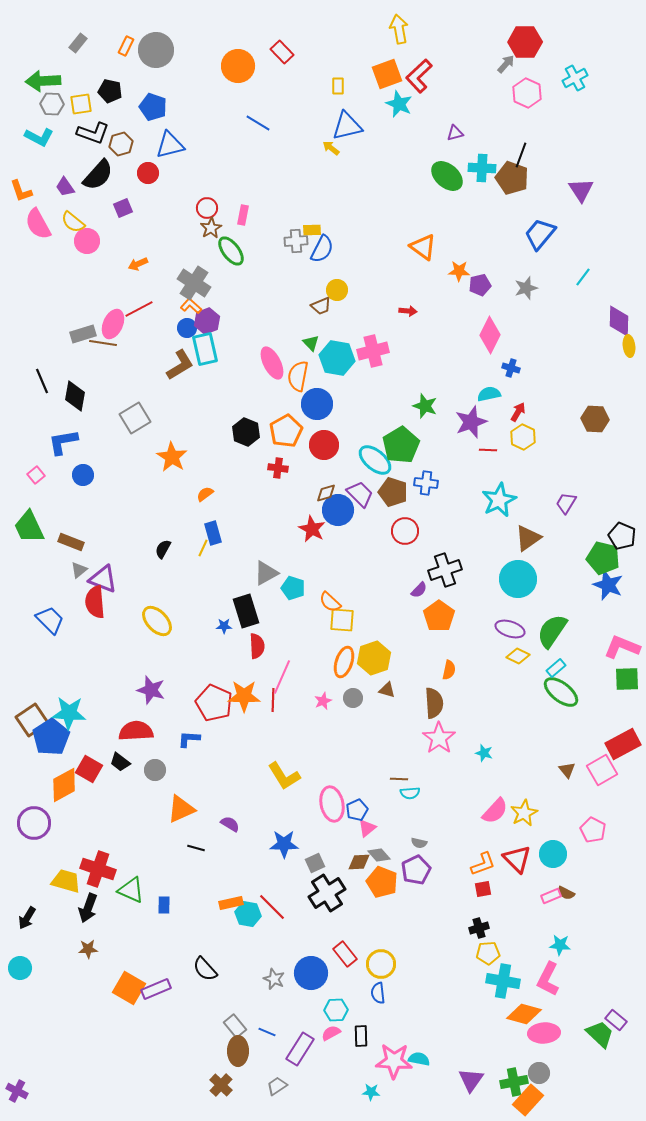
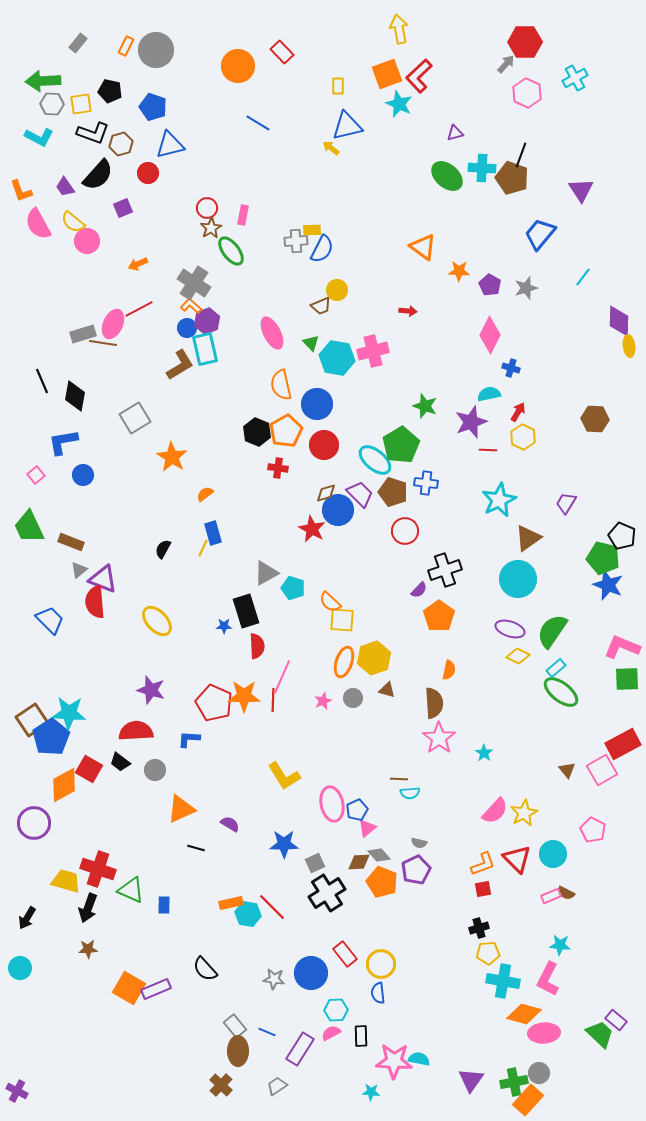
purple pentagon at (480, 285): moved 10 px right; rotated 30 degrees counterclockwise
pink ellipse at (272, 363): moved 30 px up
orange semicircle at (298, 376): moved 17 px left, 9 px down; rotated 24 degrees counterclockwise
black hexagon at (246, 432): moved 11 px right
cyan star at (484, 753): rotated 18 degrees clockwise
gray star at (274, 979): rotated 15 degrees counterclockwise
